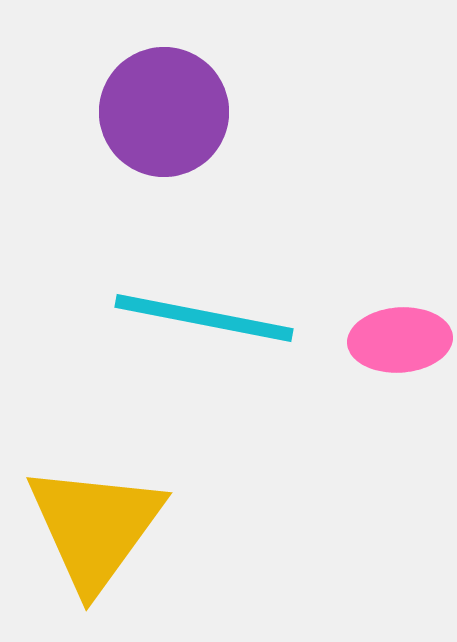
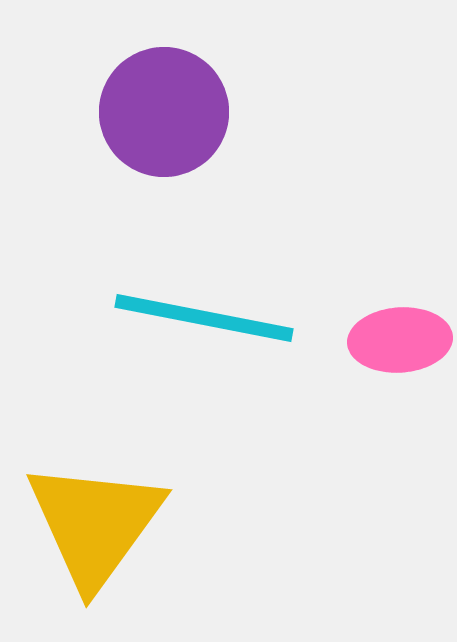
yellow triangle: moved 3 px up
